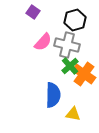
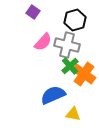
blue semicircle: rotated 115 degrees counterclockwise
